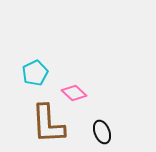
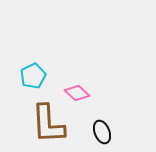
cyan pentagon: moved 2 px left, 3 px down
pink diamond: moved 3 px right
